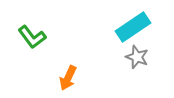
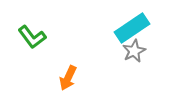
cyan rectangle: moved 1 px left, 1 px down
gray star: moved 3 px left, 6 px up; rotated 25 degrees clockwise
